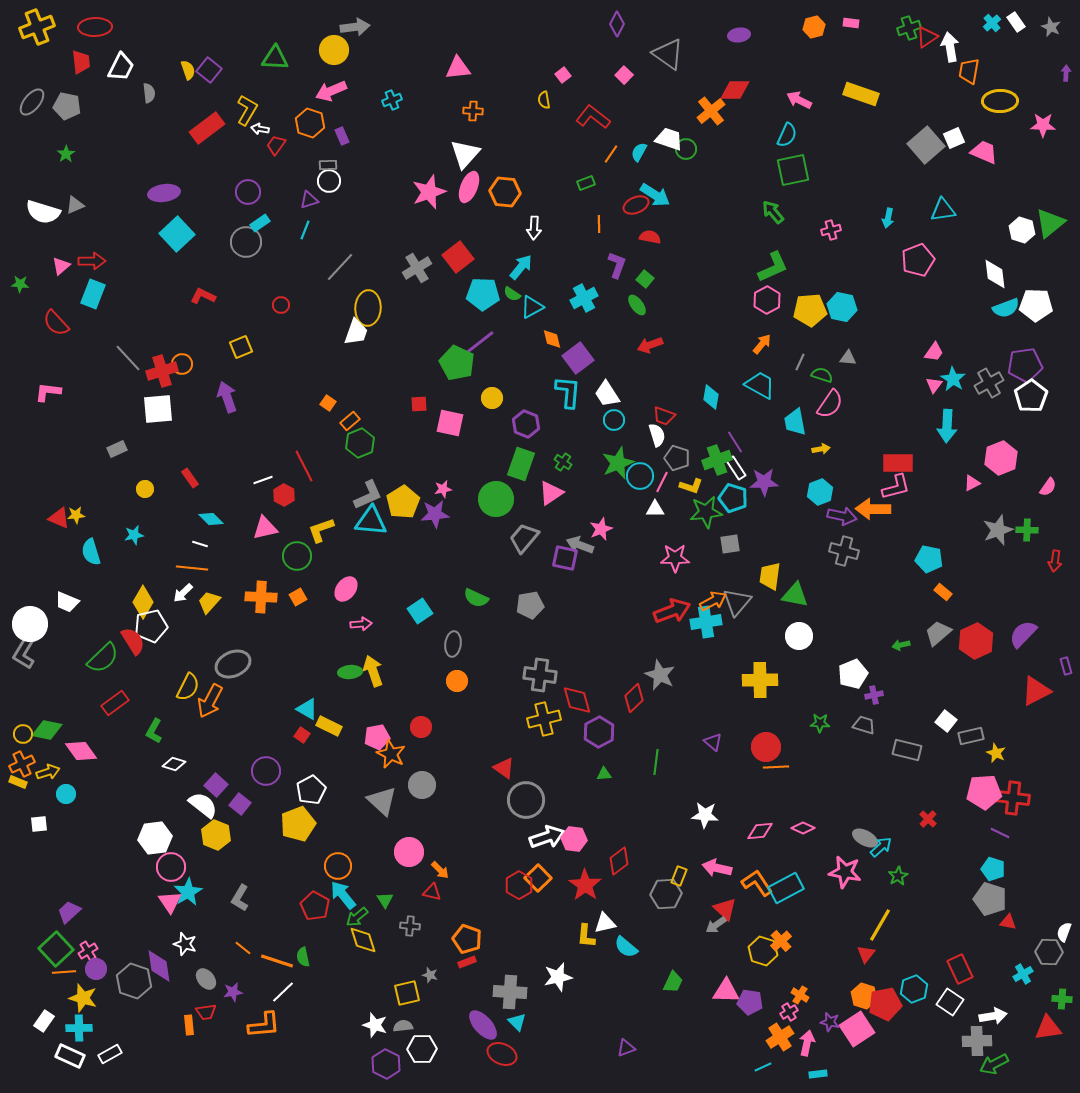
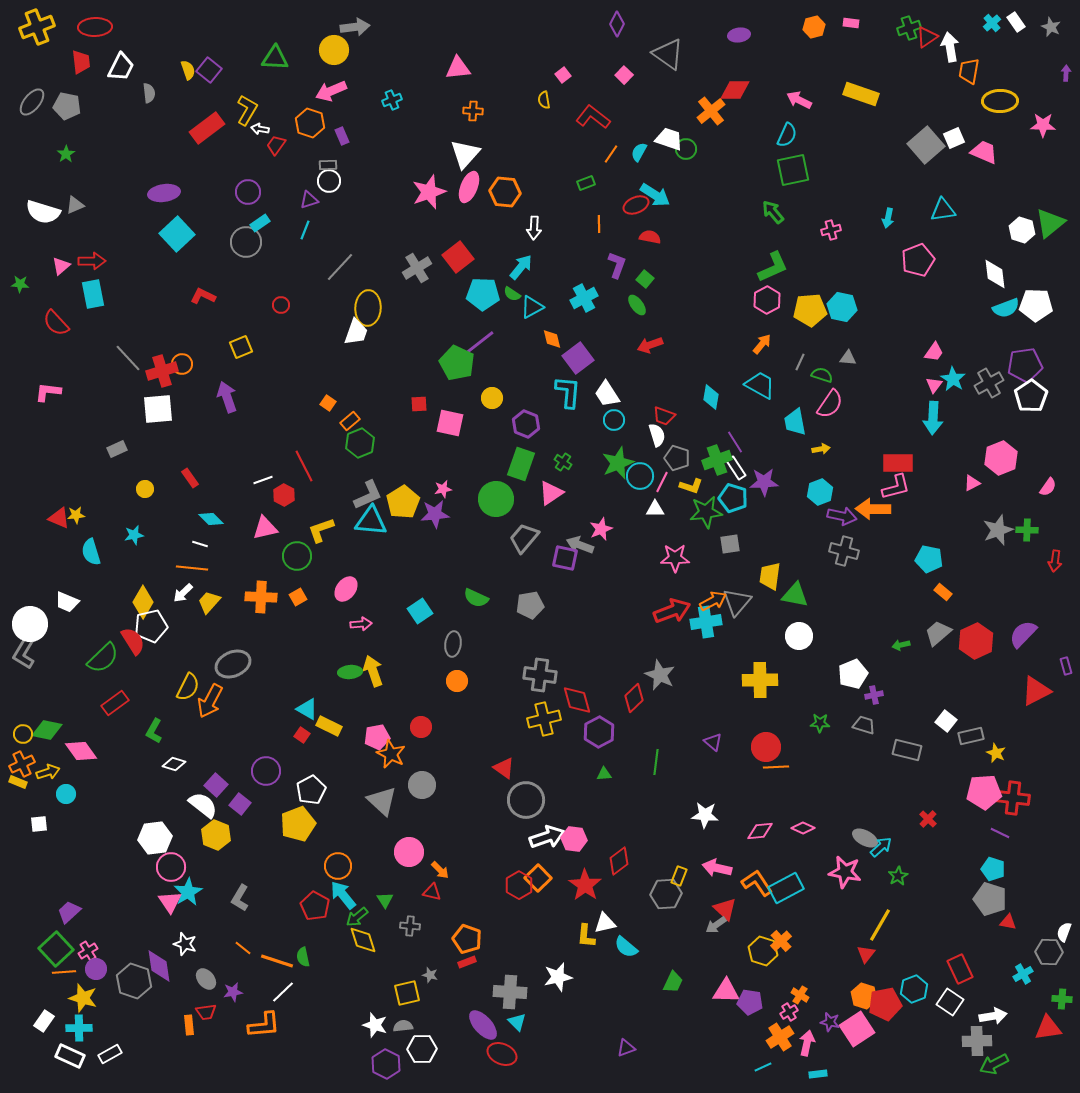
cyan rectangle at (93, 294): rotated 32 degrees counterclockwise
cyan arrow at (947, 426): moved 14 px left, 8 px up
